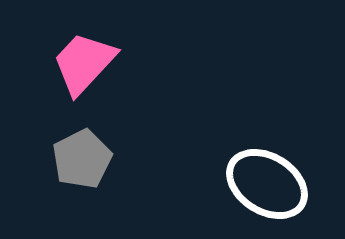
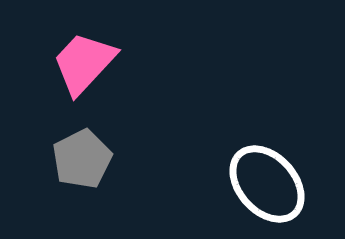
white ellipse: rotated 16 degrees clockwise
